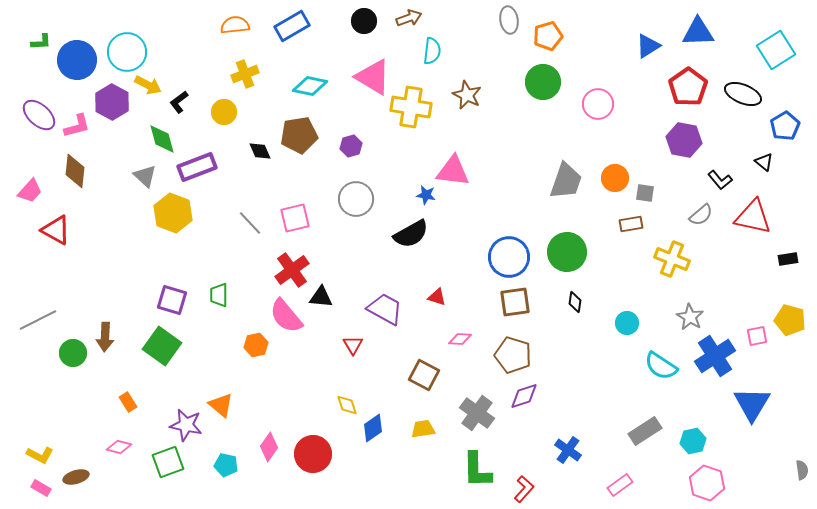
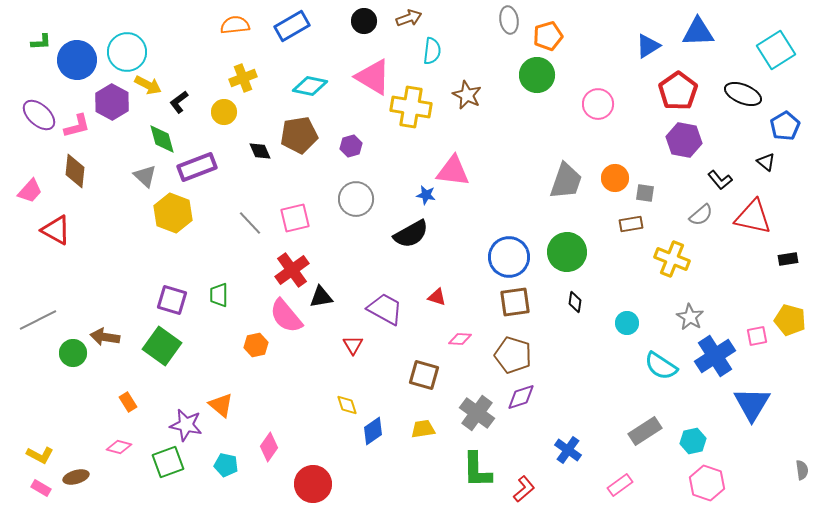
yellow cross at (245, 74): moved 2 px left, 4 px down
green circle at (543, 82): moved 6 px left, 7 px up
red pentagon at (688, 87): moved 10 px left, 4 px down
black triangle at (764, 162): moved 2 px right
black triangle at (321, 297): rotated 15 degrees counterclockwise
brown arrow at (105, 337): rotated 96 degrees clockwise
brown square at (424, 375): rotated 12 degrees counterclockwise
purple diamond at (524, 396): moved 3 px left, 1 px down
blue diamond at (373, 428): moved 3 px down
red circle at (313, 454): moved 30 px down
red L-shape at (524, 489): rotated 8 degrees clockwise
